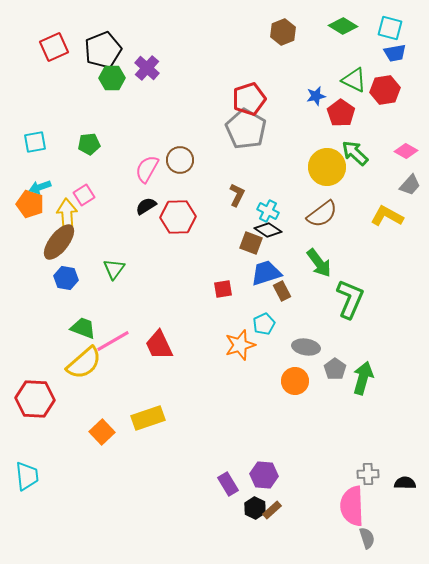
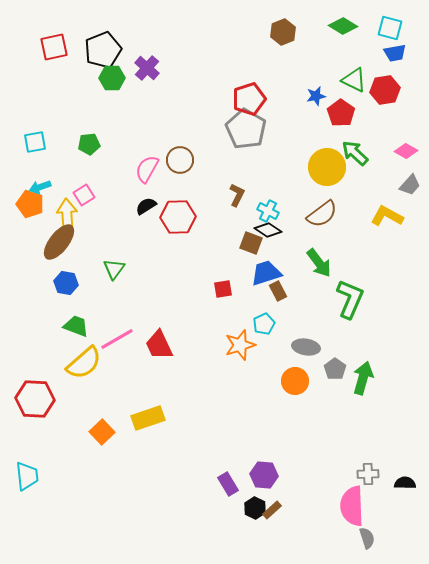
red square at (54, 47): rotated 12 degrees clockwise
blue hexagon at (66, 278): moved 5 px down
brown rectangle at (282, 291): moved 4 px left
green trapezoid at (83, 328): moved 7 px left, 2 px up
pink line at (113, 341): moved 4 px right, 2 px up
